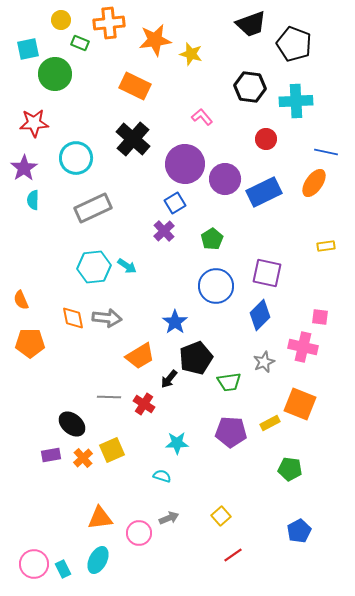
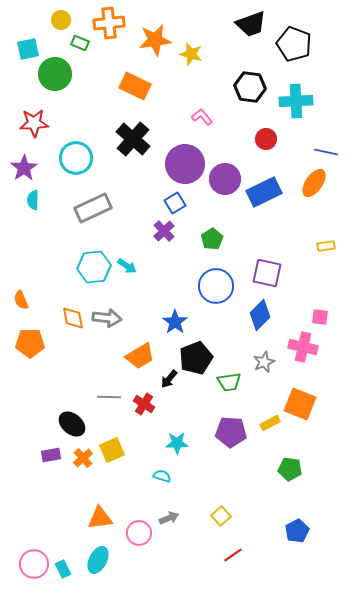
blue pentagon at (299, 531): moved 2 px left
